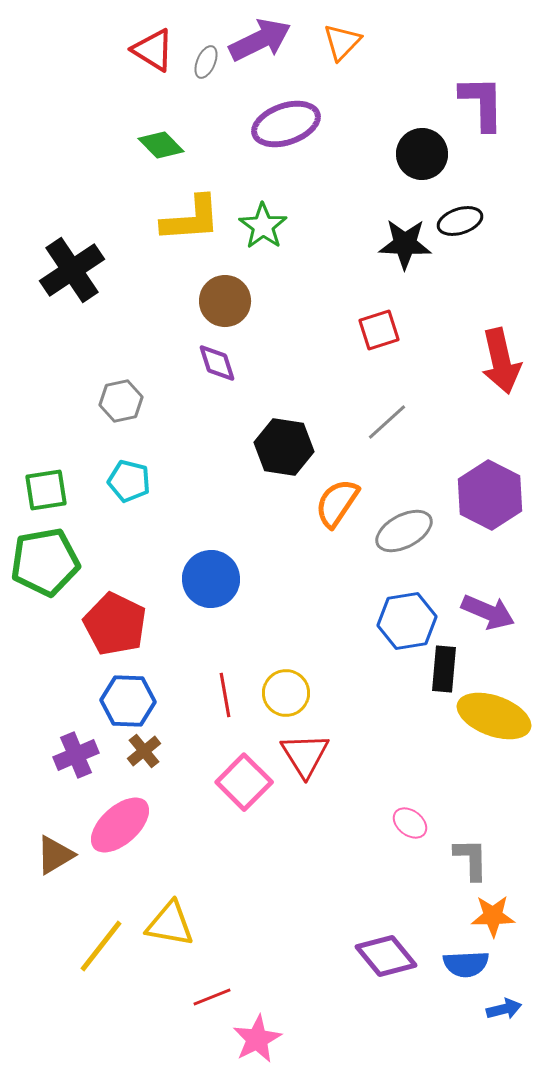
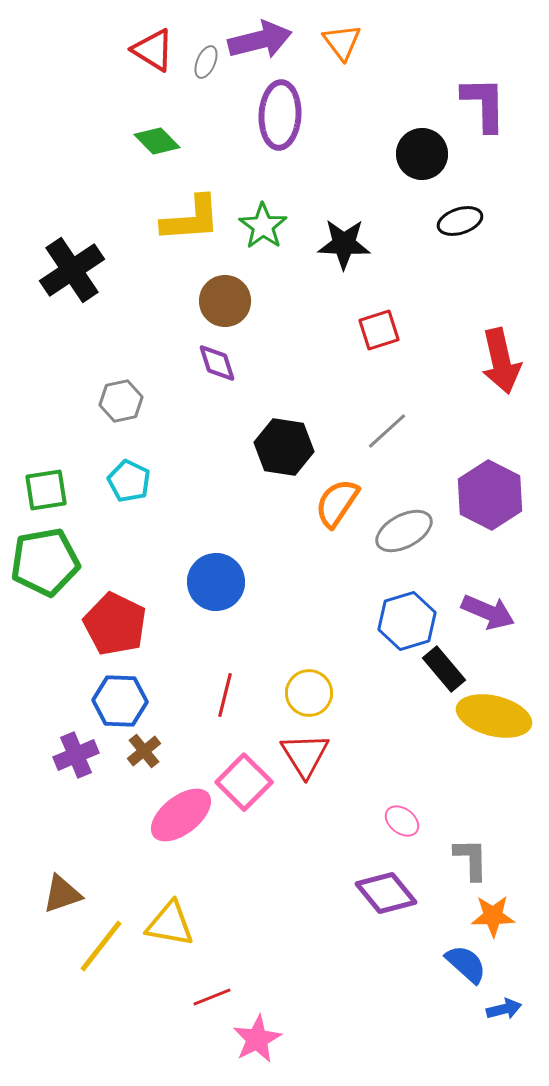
purple arrow at (260, 40): rotated 12 degrees clockwise
orange triangle at (342, 42): rotated 21 degrees counterclockwise
purple L-shape at (482, 103): moved 2 px right, 1 px down
purple ellipse at (286, 124): moved 6 px left, 9 px up; rotated 68 degrees counterclockwise
green diamond at (161, 145): moved 4 px left, 4 px up
black star at (405, 244): moved 61 px left
gray line at (387, 422): moved 9 px down
cyan pentagon at (129, 481): rotated 12 degrees clockwise
blue circle at (211, 579): moved 5 px right, 3 px down
blue hexagon at (407, 621): rotated 8 degrees counterclockwise
black rectangle at (444, 669): rotated 45 degrees counterclockwise
yellow circle at (286, 693): moved 23 px right
red line at (225, 695): rotated 24 degrees clockwise
blue hexagon at (128, 701): moved 8 px left
yellow ellipse at (494, 716): rotated 6 degrees counterclockwise
pink ellipse at (410, 823): moved 8 px left, 2 px up
pink ellipse at (120, 825): moved 61 px right, 10 px up; rotated 4 degrees clockwise
brown triangle at (55, 855): moved 7 px right, 39 px down; rotated 12 degrees clockwise
purple diamond at (386, 956): moved 63 px up
blue semicircle at (466, 964): rotated 135 degrees counterclockwise
